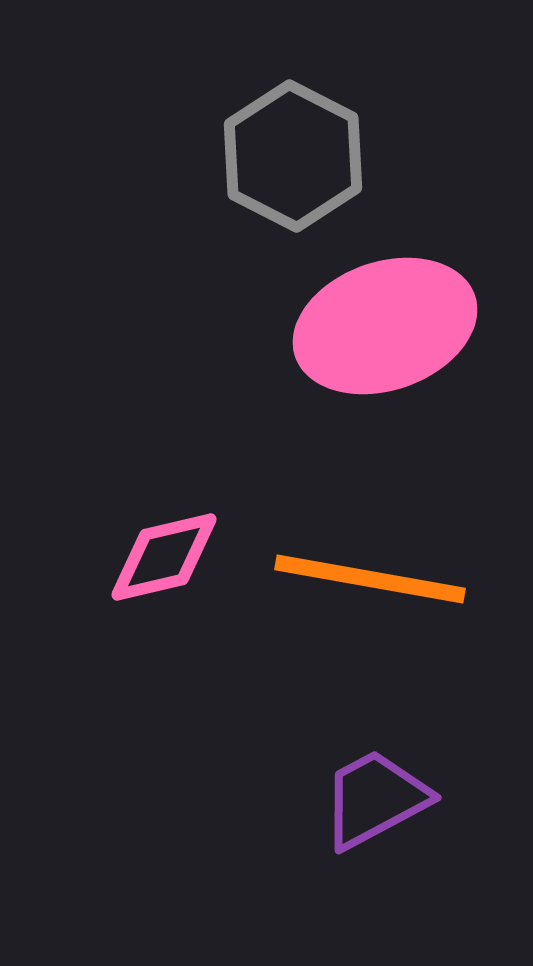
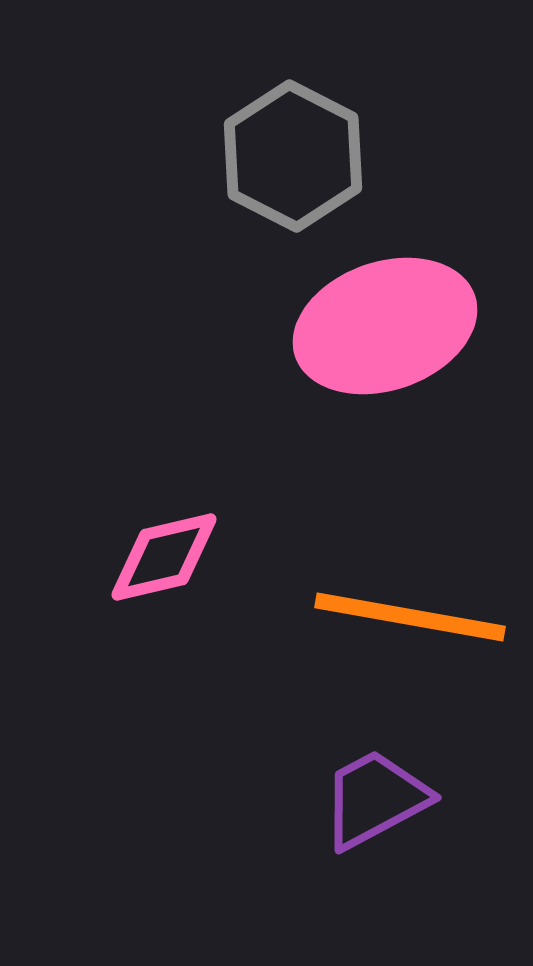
orange line: moved 40 px right, 38 px down
